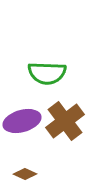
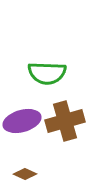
brown cross: rotated 21 degrees clockwise
